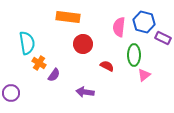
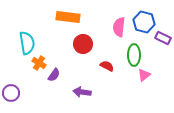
purple arrow: moved 3 px left
